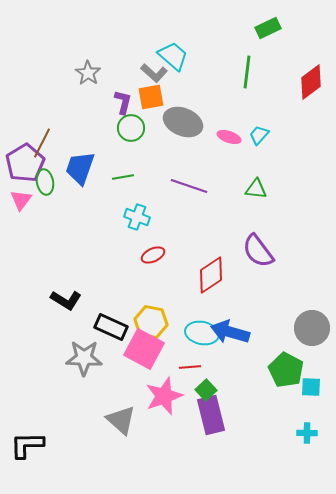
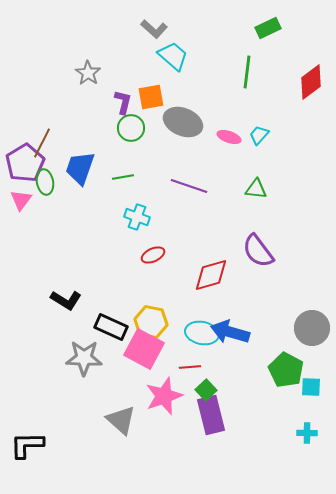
gray L-shape at (154, 73): moved 44 px up
red diamond at (211, 275): rotated 18 degrees clockwise
